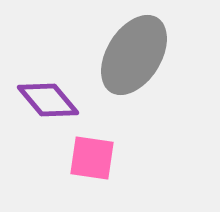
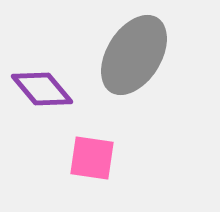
purple diamond: moved 6 px left, 11 px up
